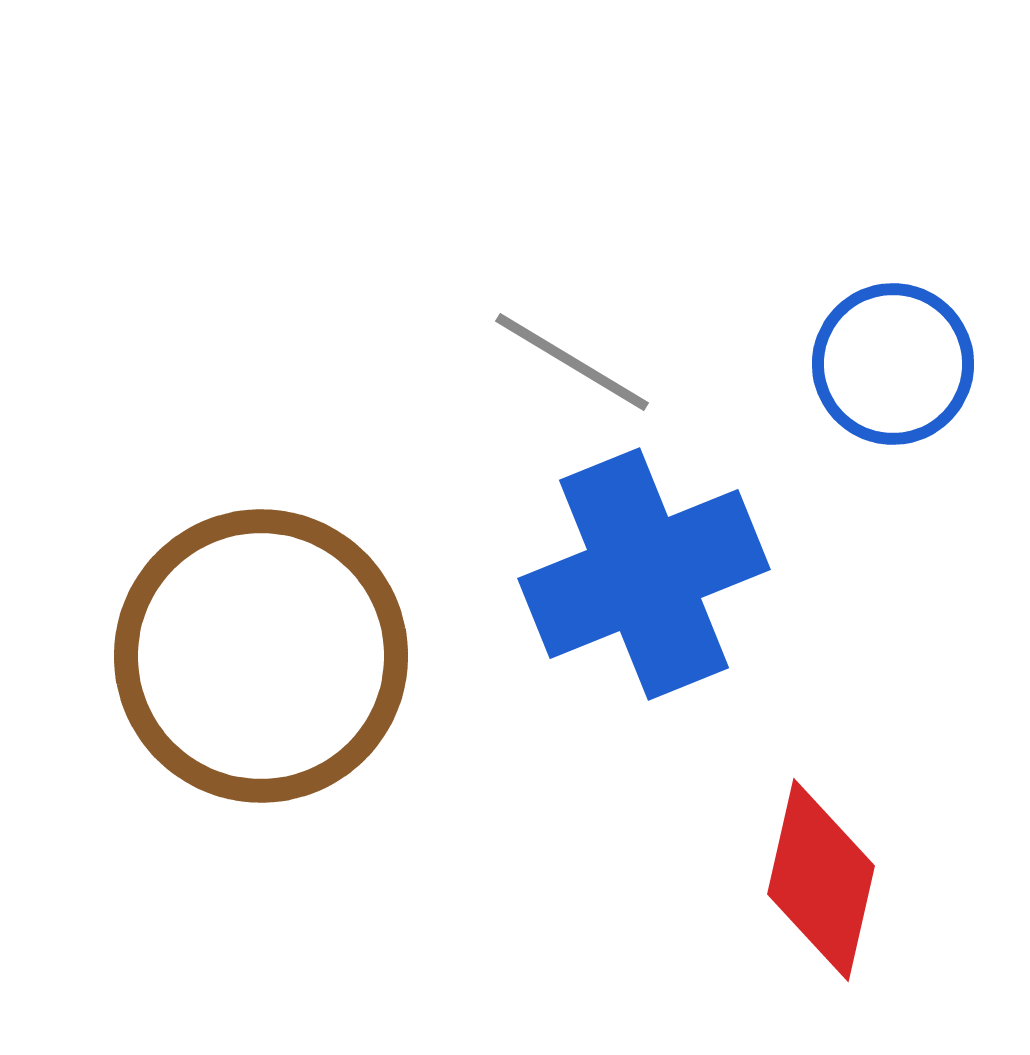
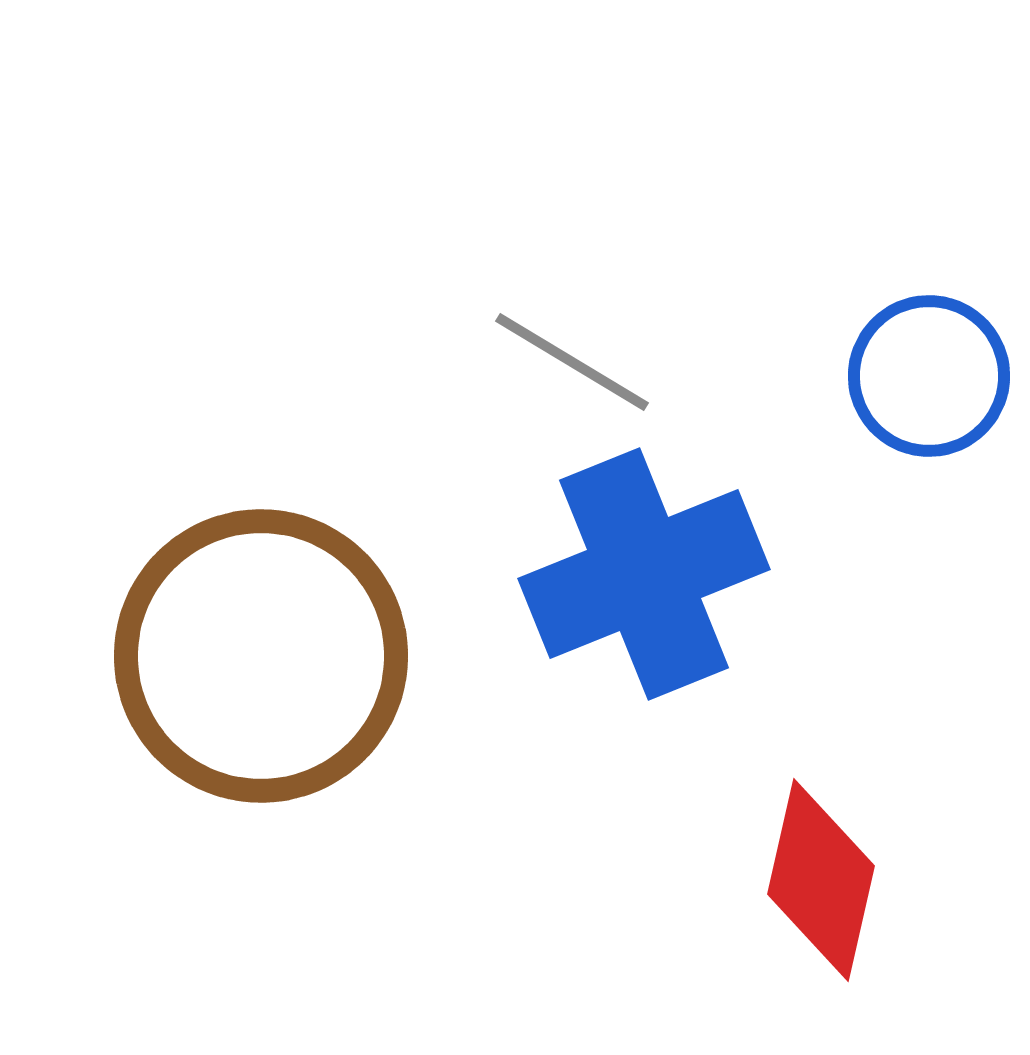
blue circle: moved 36 px right, 12 px down
